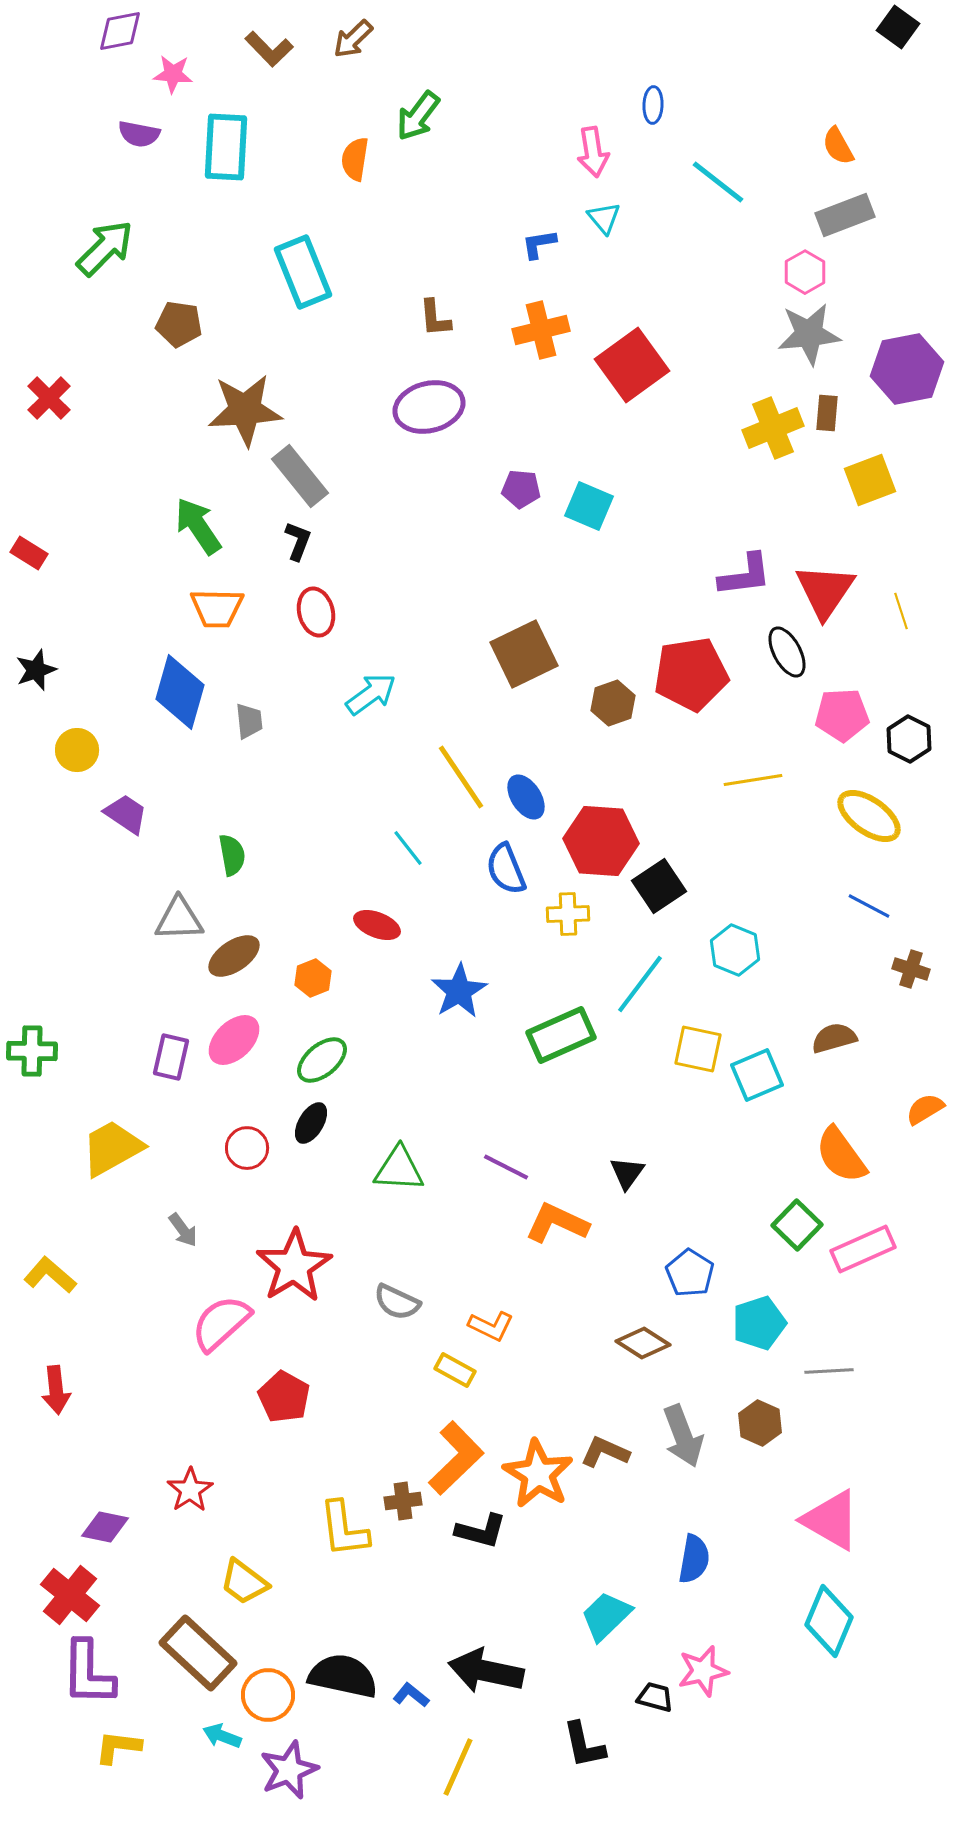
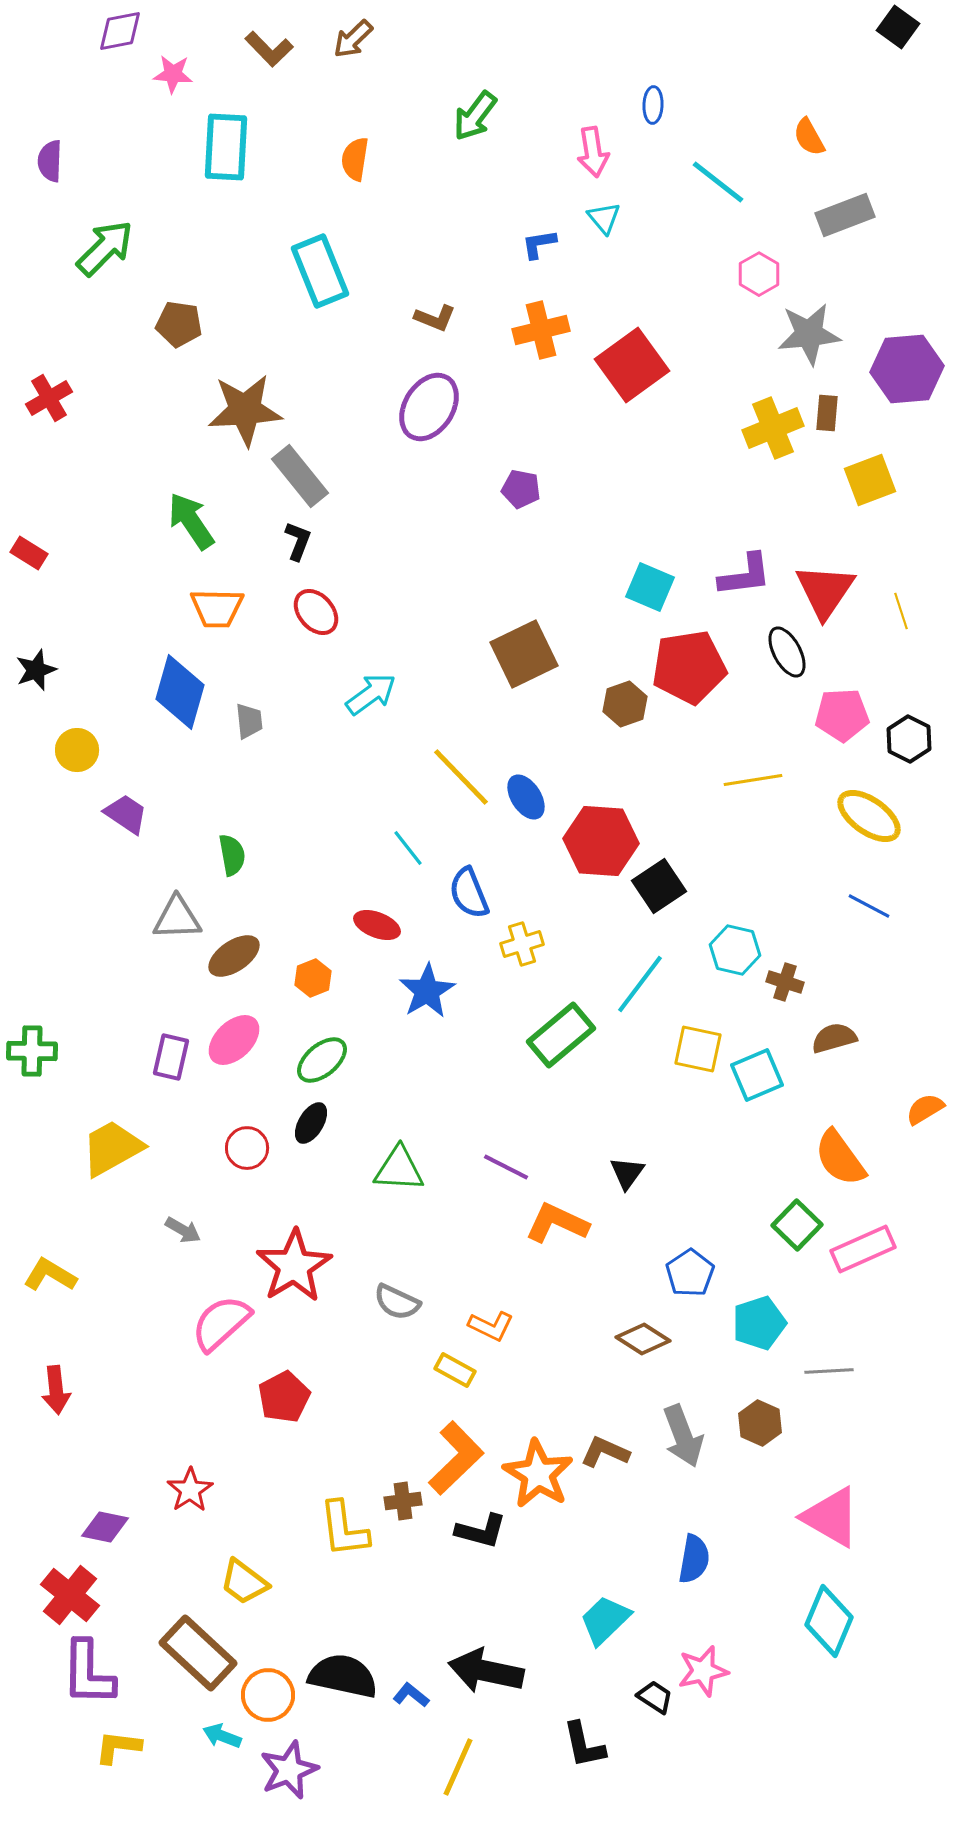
green arrow at (418, 116): moved 57 px right
purple semicircle at (139, 134): moved 89 px left, 27 px down; rotated 81 degrees clockwise
orange semicircle at (838, 146): moved 29 px left, 9 px up
cyan rectangle at (303, 272): moved 17 px right, 1 px up
pink hexagon at (805, 272): moved 46 px left, 2 px down
brown L-shape at (435, 318): rotated 63 degrees counterclockwise
purple hexagon at (907, 369): rotated 6 degrees clockwise
red cross at (49, 398): rotated 15 degrees clockwise
purple ellipse at (429, 407): rotated 44 degrees counterclockwise
purple pentagon at (521, 489): rotated 6 degrees clockwise
cyan square at (589, 506): moved 61 px right, 81 px down
green arrow at (198, 526): moved 7 px left, 5 px up
red ellipse at (316, 612): rotated 27 degrees counterclockwise
red pentagon at (691, 674): moved 2 px left, 7 px up
brown hexagon at (613, 703): moved 12 px right, 1 px down
yellow line at (461, 777): rotated 10 degrees counterclockwise
blue semicircle at (506, 869): moved 37 px left, 24 px down
yellow cross at (568, 914): moved 46 px left, 30 px down; rotated 15 degrees counterclockwise
gray triangle at (179, 919): moved 2 px left, 1 px up
cyan hexagon at (735, 950): rotated 9 degrees counterclockwise
brown cross at (911, 969): moved 126 px left, 13 px down
blue star at (459, 991): moved 32 px left
green rectangle at (561, 1035): rotated 16 degrees counterclockwise
orange semicircle at (841, 1155): moved 1 px left, 3 px down
gray arrow at (183, 1230): rotated 24 degrees counterclockwise
blue pentagon at (690, 1273): rotated 6 degrees clockwise
yellow L-shape at (50, 1275): rotated 10 degrees counterclockwise
brown diamond at (643, 1343): moved 4 px up
red pentagon at (284, 1397): rotated 15 degrees clockwise
pink triangle at (831, 1520): moved 3 px up
cyan trapezoid at (606, 1616): moved 1 px left, 4 px down
black trapezoid at (655, 1697): rotated 18 degrees clockwise
